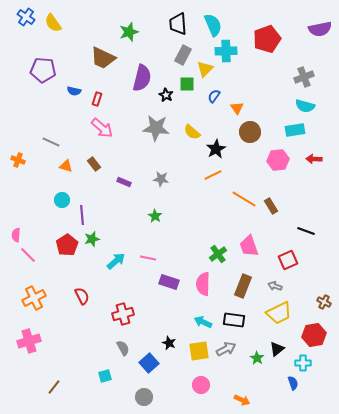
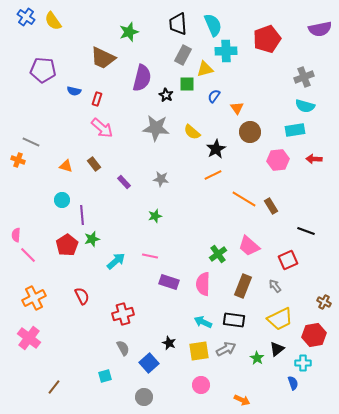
yellow semicircle at (53, 23): moved 2 px up
yellow triangle at (205, 69): rotated 30 degrees clockwise
gray line at (51, 142): moved 20 px left
purple rectangle at (124, 182): rotated 24 degrees clockwise
green star at (155, 216): rotated 24 degrees clockwise
pink trapezoid at (249, 246): rotated 30 degrees counterclockwise
pink line at (148, 258): moved 2 px right, 2 px up
gray arrow at (275, 286): rotated 32 degrees clockwise
yellow trapezoid at (279, 313): moved 1 px right, 6 px down
pink cross at (29, 341): moved 3 px up; rotated 35 degrees counterclockwise
